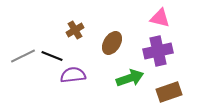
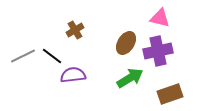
brown ellipse: moved 14 px right
black line: rotated 15 degrees clockwise
green arrow: rotated 12 degrees counterclockwise
brown rectangle: moved 1 px right, 2 px down
